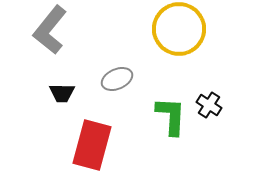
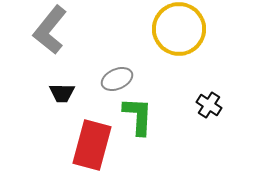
green L-shape: moved 33 px left
